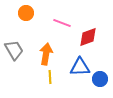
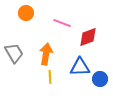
gray trapezoid: moved 3 px down
